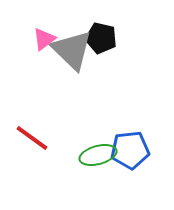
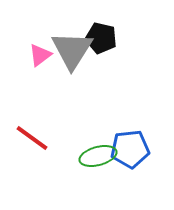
pink triangle: moved 4 px left, 16 px down
gray triangle: rotated 18 degrees clockwise
blue pentagon: moved 1 px up
green ellipse: moved 1 px down
